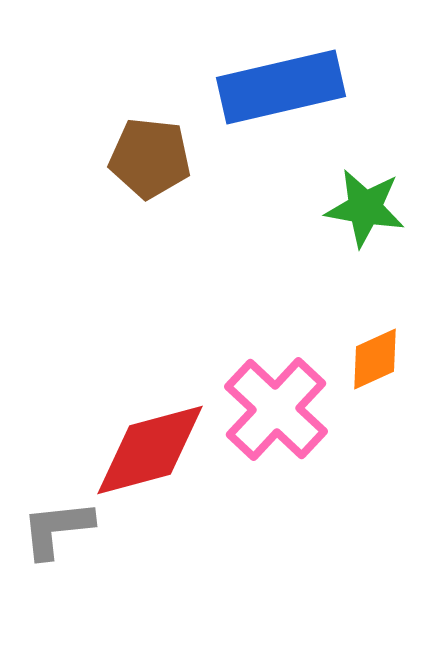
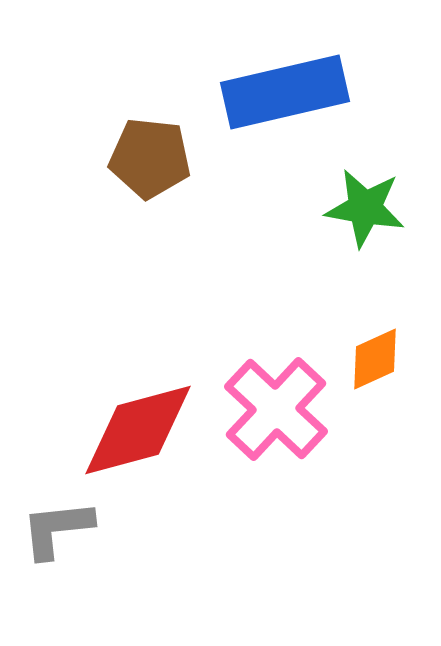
blue rectangle: moved 4 px right, 5 px down
red diamond: moved 12 px left, 20 px up
